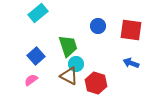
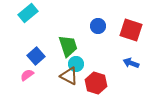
cyan rectangle: moved 10 px left
red square: rotated 10 degrees clockwise
pink semicircle: moved 4 px left, 5 px up
